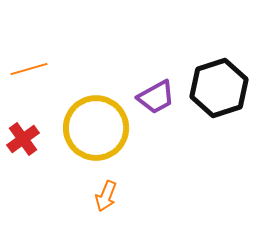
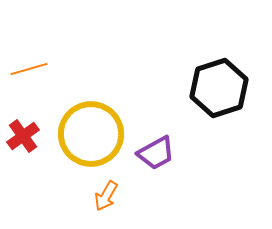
purple trapezoid: moved 56 px down
yellow circle: moved 5 px left, 6 px down
red cross: moved 3 px up
orange arrow: rotated 8 degrees clockwise
